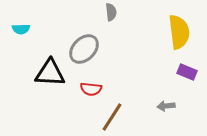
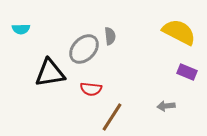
gray semicircle: moved 1 px left, 24 px down
yellow semicircle: rotated 56 degrees counterclockwise
black triangle: rotated 12 degrees counterclockwise
